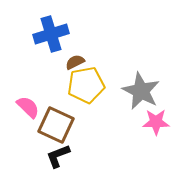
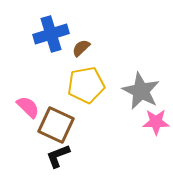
brown semicircle: moved 6 px right, 14 px up; rotated 18 degrees counterclockwise
